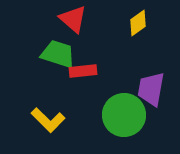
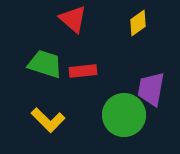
green trapezoid: moved 13 px left, 10 px down
